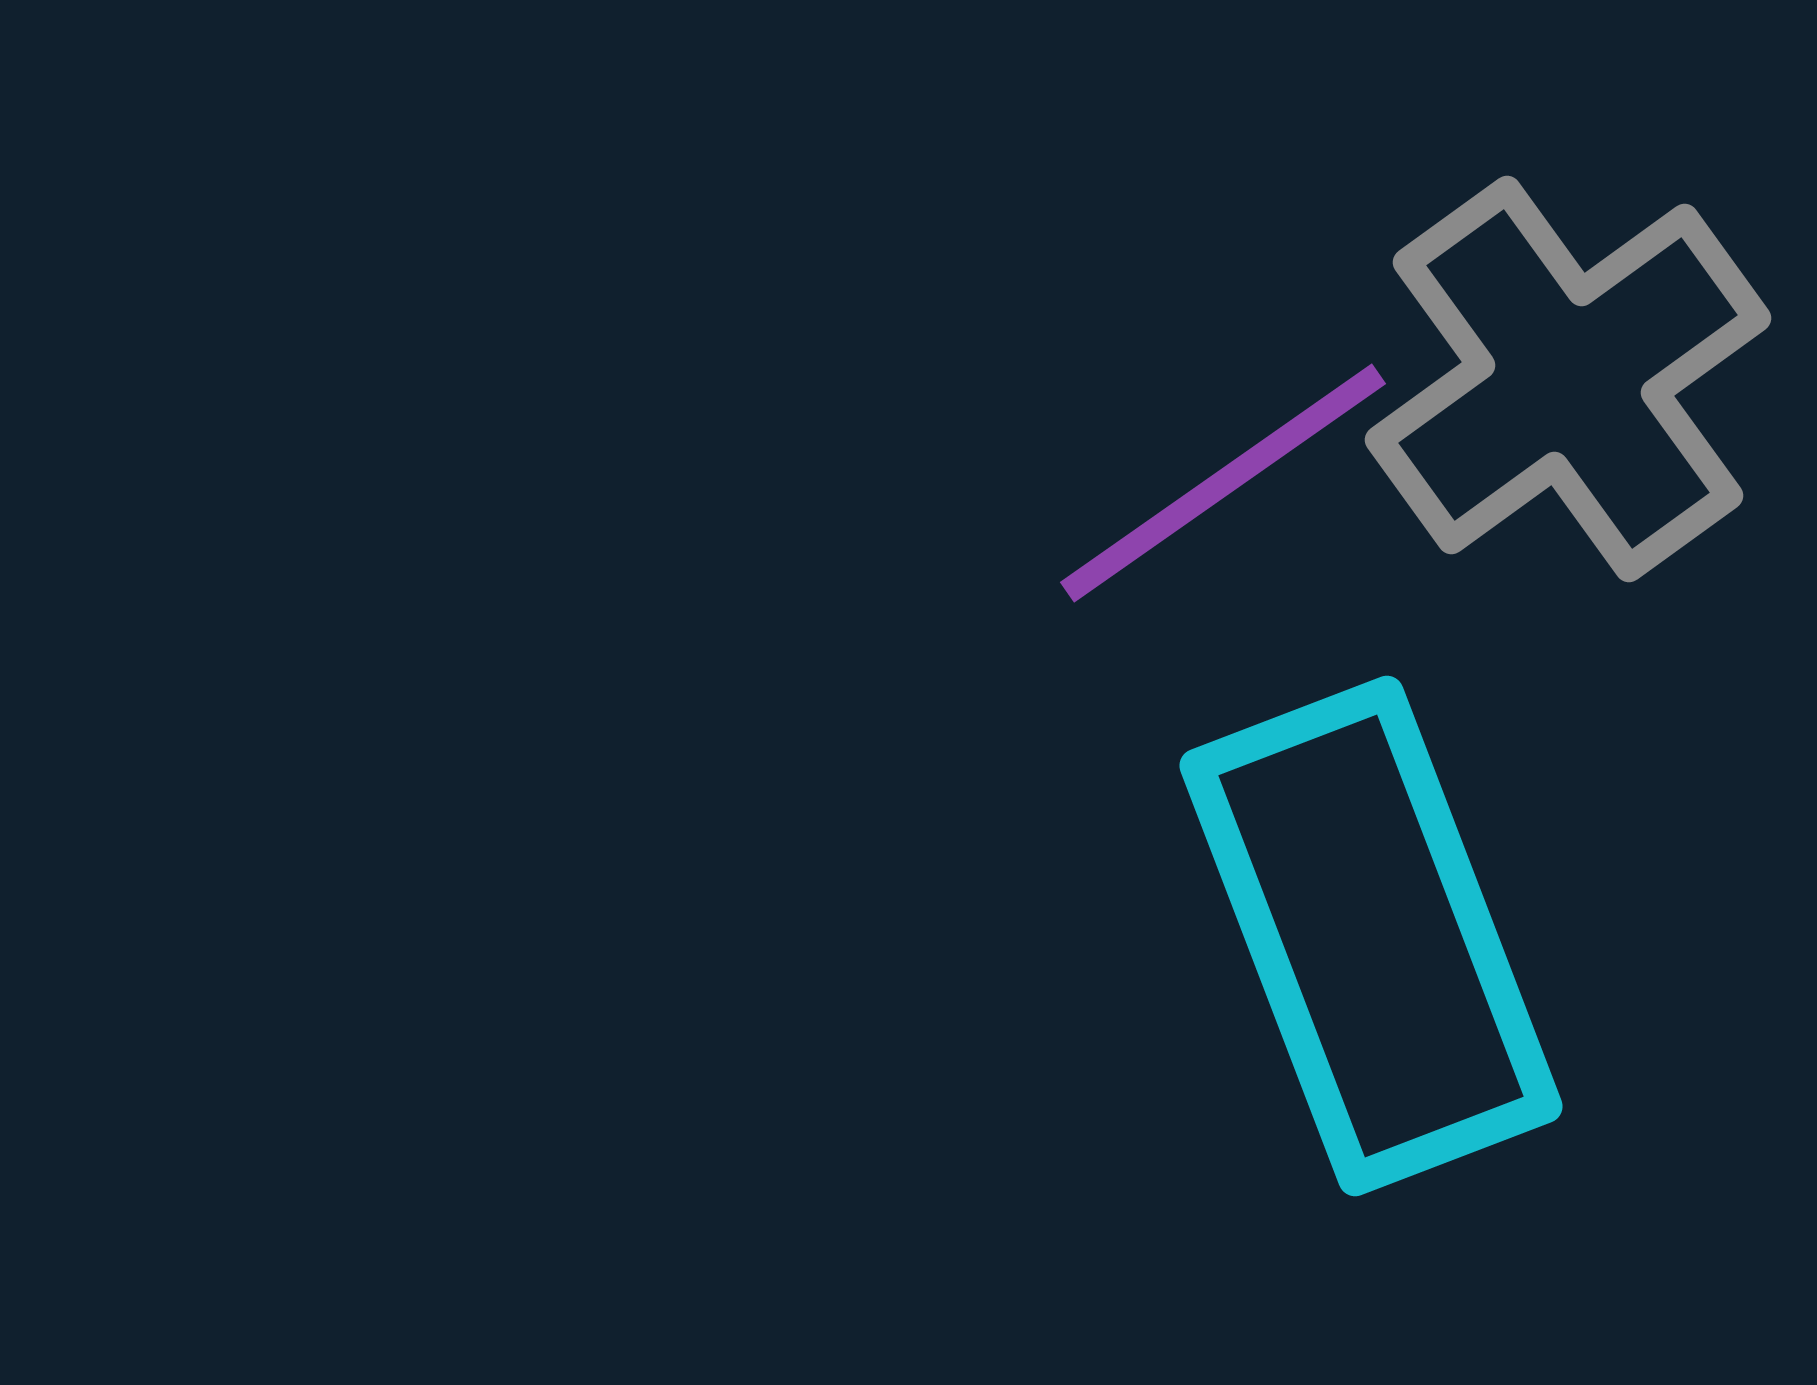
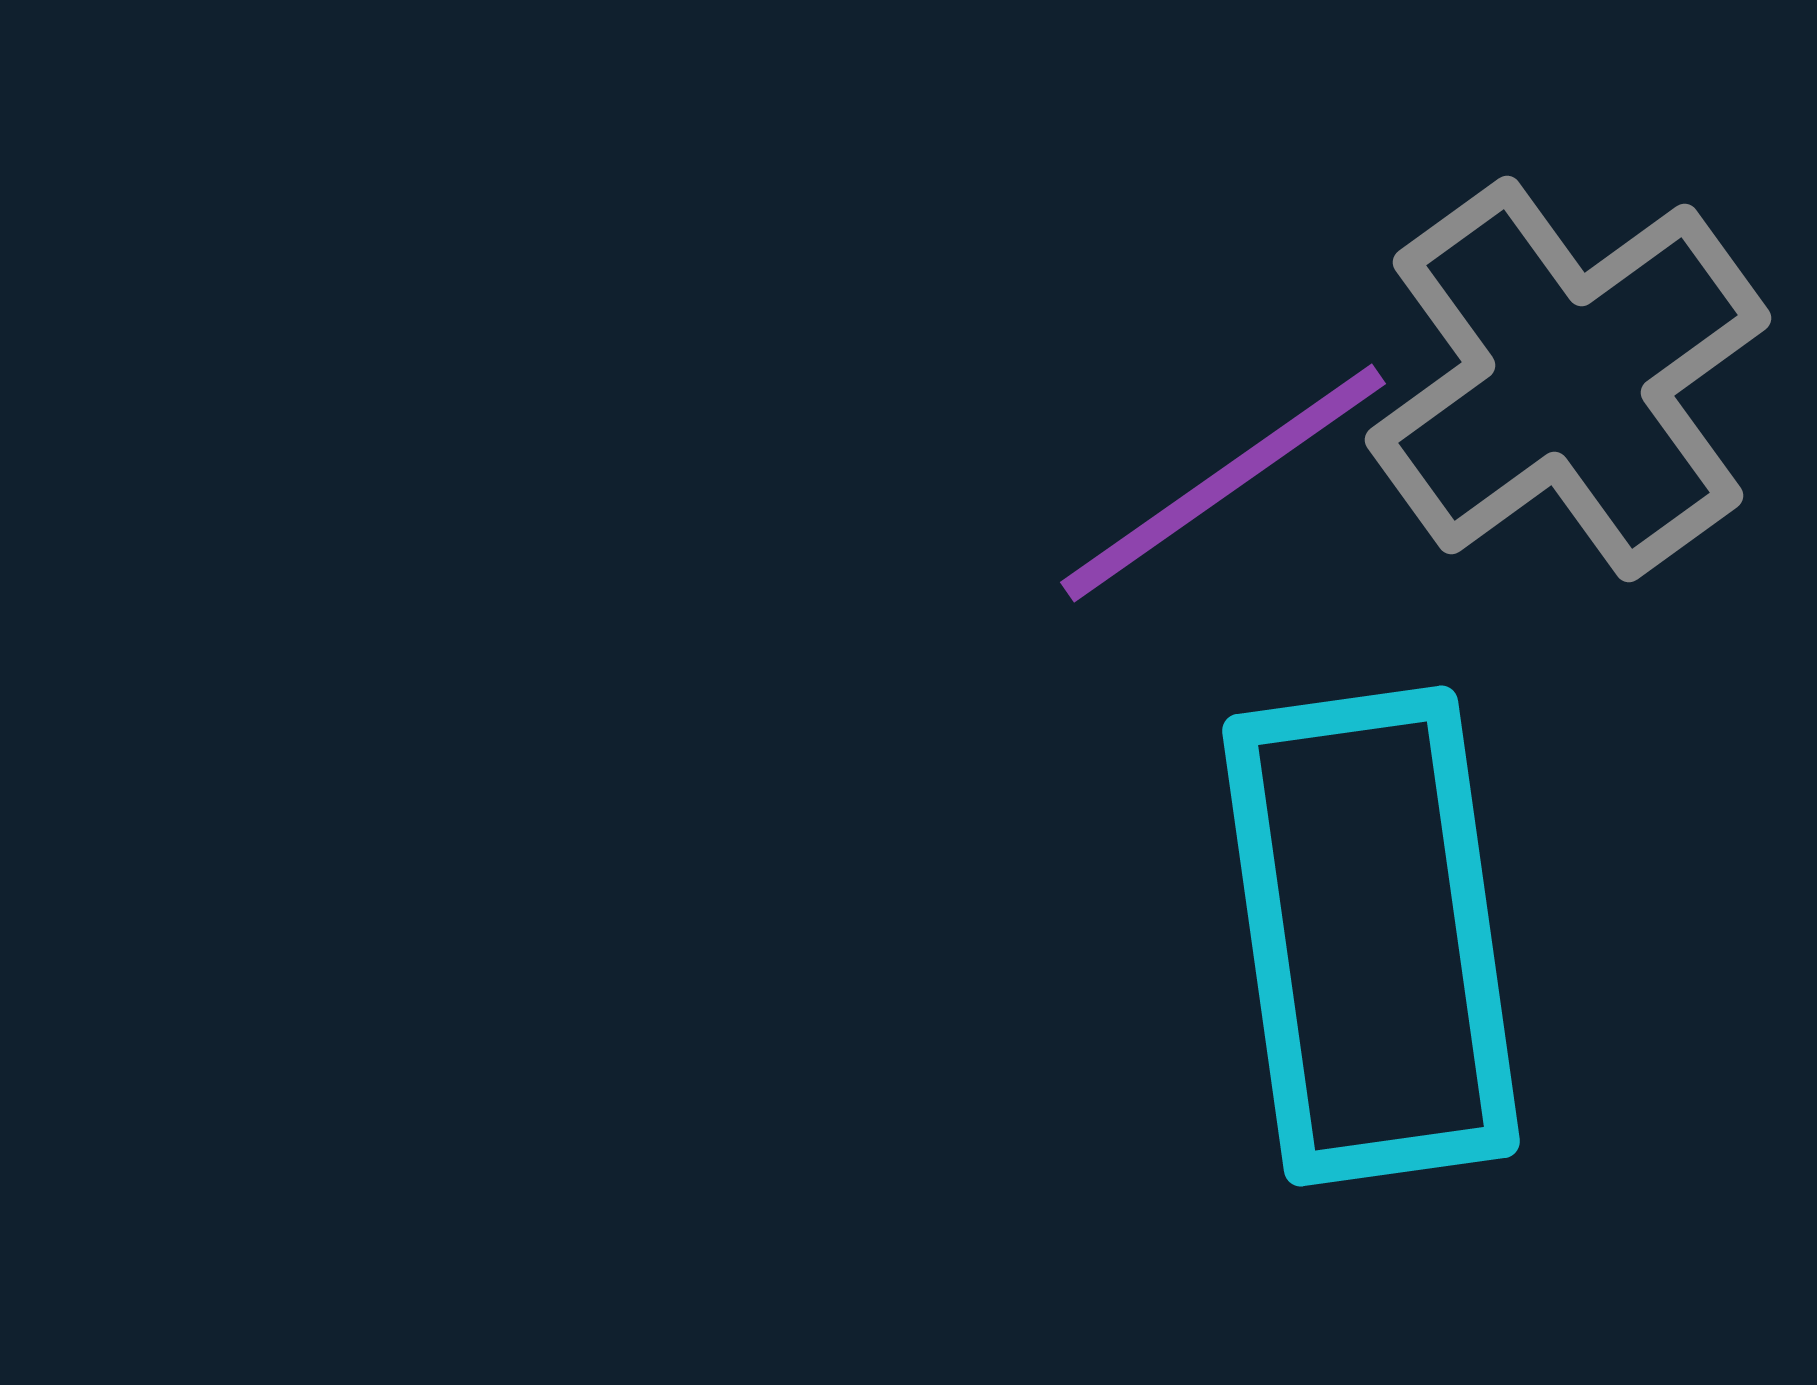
cyan rectangle: rotated 13 degrees clockwise
